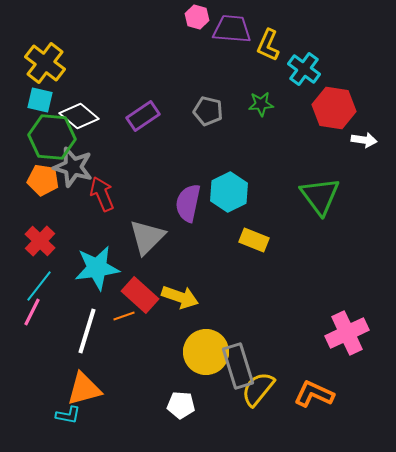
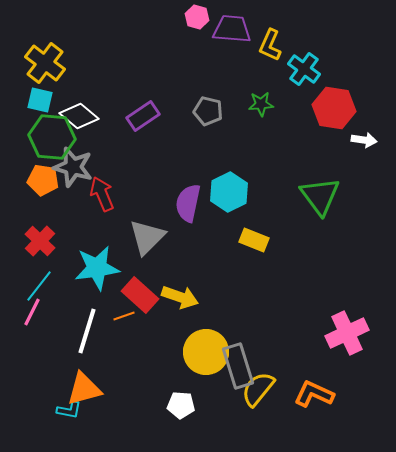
yellow L-shape: moved 2 px right
cyan L-shape: moved 1 px right, 5 px up
